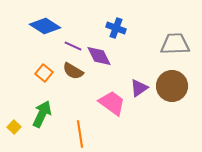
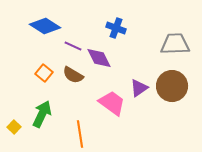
purple diamond: moved 2 px down
brown semicircle: moved 4 px down
